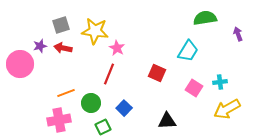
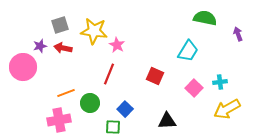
green semicircle: rotated 20 degrees clockwise
gray square: moved 1 px left
yellow star: moved 1 px left
pink star: moved 3 px up
pink circle: moved 3 px right, 3 px down
red square: moved 2 px left, 3 px down
pink square: rotated 12 degrees clockwise
green circle: moved 1 px left
blue square: moved 1 px right, 1 px down
green square: moved 10 px right; rotated 28 degrees clockwise
